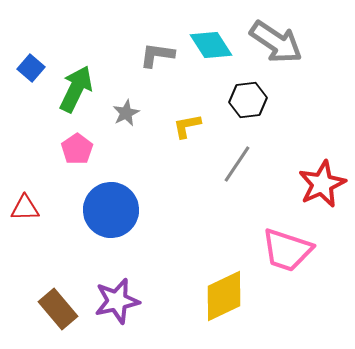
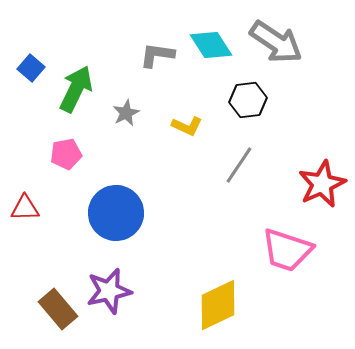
yellow L-shape: rotated 144 degrees counterclockwise
pink pentagon: moved 11 px left, 5 px down; rotated 24 degrees clockwise
gray line: moved 2 px right, 1 px down
blue circle: moved 5 px right, 3 px down
yellow diamond: moved 6 px left, 9 px down
purple star: moved 8 px left, 10 px up
